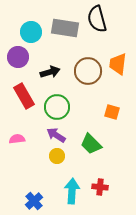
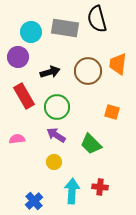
yellow circle: moved 3 px left, 6 px down
